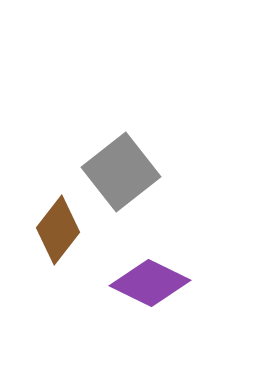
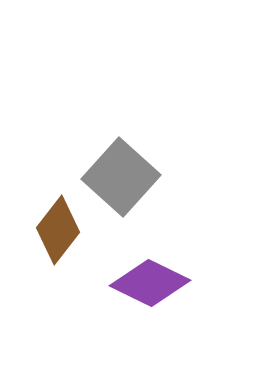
gray square: moved 5 px down; rotated 10 degrees counterclockwise
